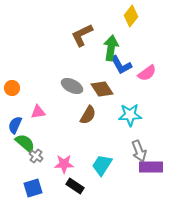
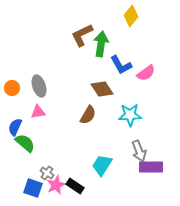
green arrow: moved 10 px left, 4 px up
pink semicircle: moved 1 px left
gray ellipse: moved 33 px left; rotated 45 degrees clockwise
blue semicircle: moved 2 px down
gray cross: moved 11 px right, 17 px down
pink star: moved 8 px left, 21 px down; rotated 24 degrees counterclockwise
blue square: rotated 36 degrees clockwise
